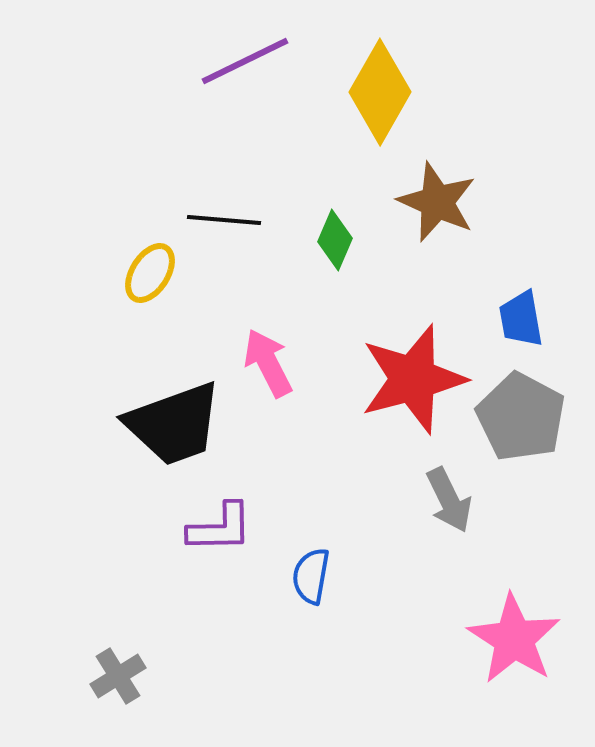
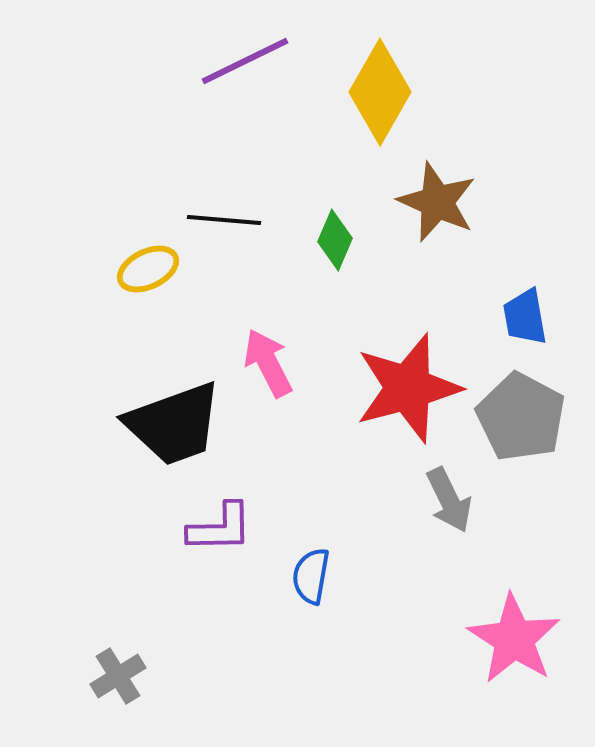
yellow ellipse: moved 2 px left, 4 px up; rotated 32 degrees clockwise
blue trapezoid: moved 4 px right, 2 px up
red star: moved 5 px left, 9 px down
